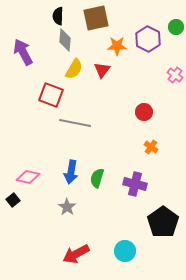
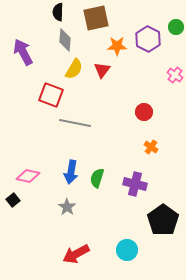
black semicircle: moved 4 px up
pink diamond: moved 1 px up
black pentagon: moved 2 px up
cyan circle: moved 2 px right, 1 px up
